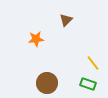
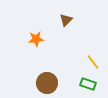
yellow line: moved 1 px up
